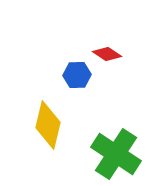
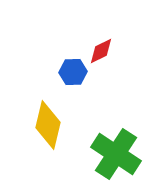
red diamond: moved 6 px left, 3 px up; rotated 60 degrees counterclockwise
blue hexagon: moved 4 px left, 3 px up
